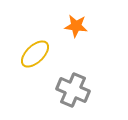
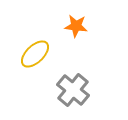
gray cross: rotated 16 degrees clockwise
